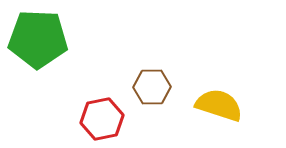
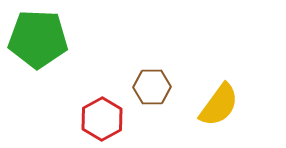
yellow semicircle: rotated 108 degrees clockwise
red hexagon: rotated 18 degrees counterclockwise
